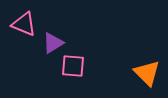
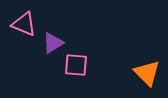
pink square: moved 3 px right, 1 px up
